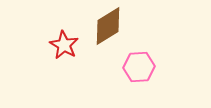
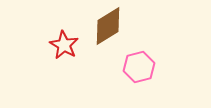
pink hexagon: rotated 12 degrees counterclockwise
